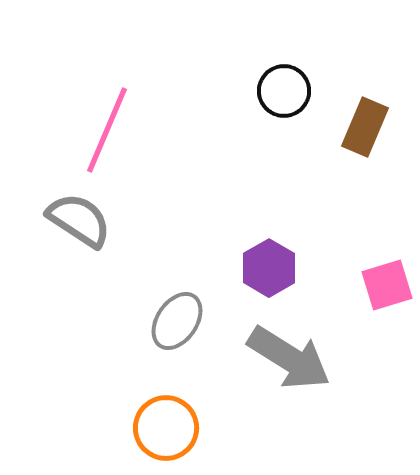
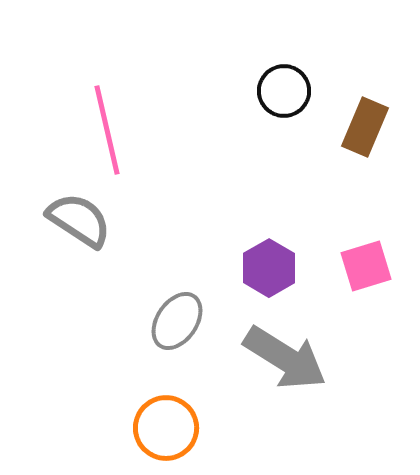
pink line: rotated 36 degrees counterclockwise
pink square: moved 21 px left, 19 px up
gray arrow: moved 4 px left
